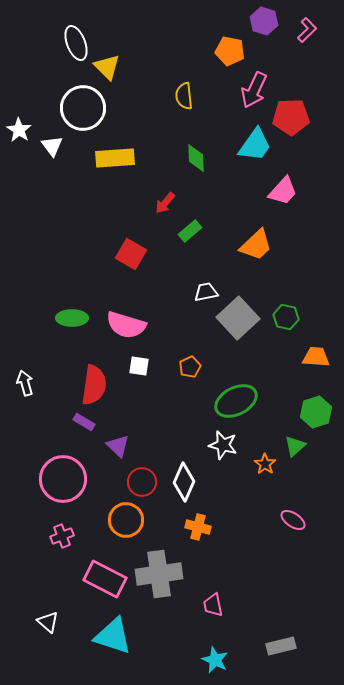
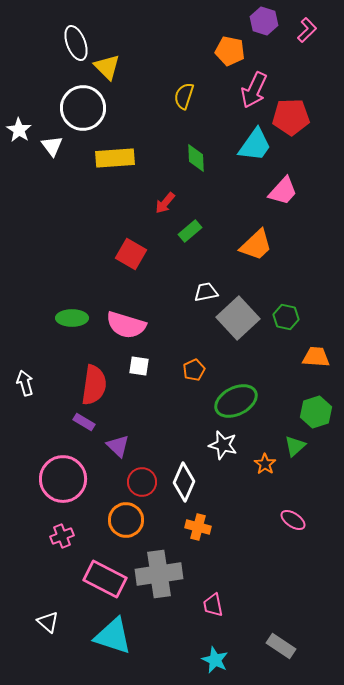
yellow semicircle at (184, 96): rotated 24 degrees clockwise
orange pentagon at (190, 367): moved 4 px right, 3 px down
gray rectangle at (281, 646): rotated 48 degrees clockwise
